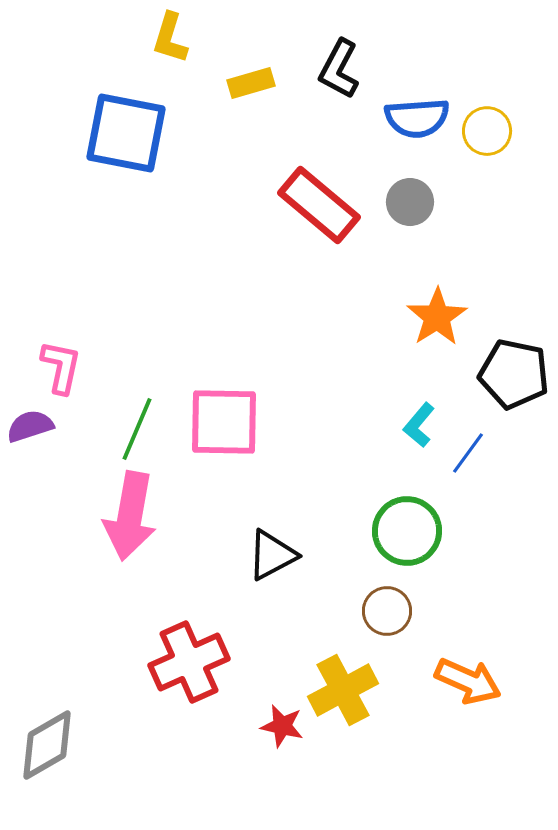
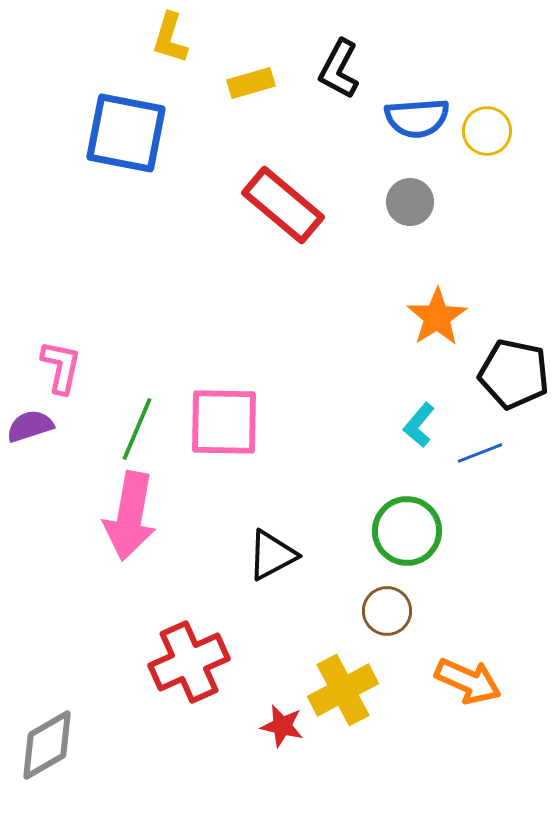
red rectangle: moved 36 px left
blue line: moved 12 px right; rotated 33 degrees clockwise
